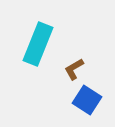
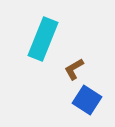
cyan rectangle: moved 5 px right, 5 px up
